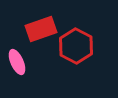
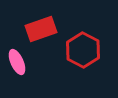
red hexagon: moved 7 px right, 4 px down
